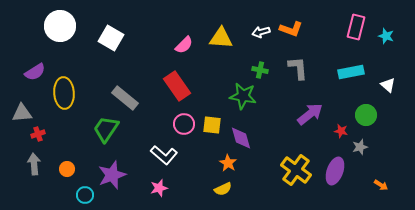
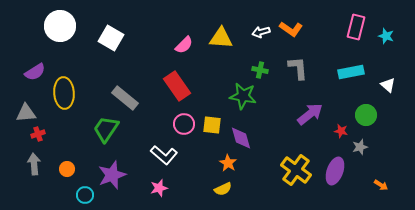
orange L-shape: rotated 15 degrees clockwise
gray triangle: moved 4 px right
